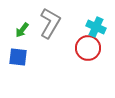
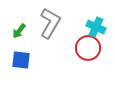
green arrow: moved 3 px left, 1 px down
blue square: moved 3 px right, 3 px down
